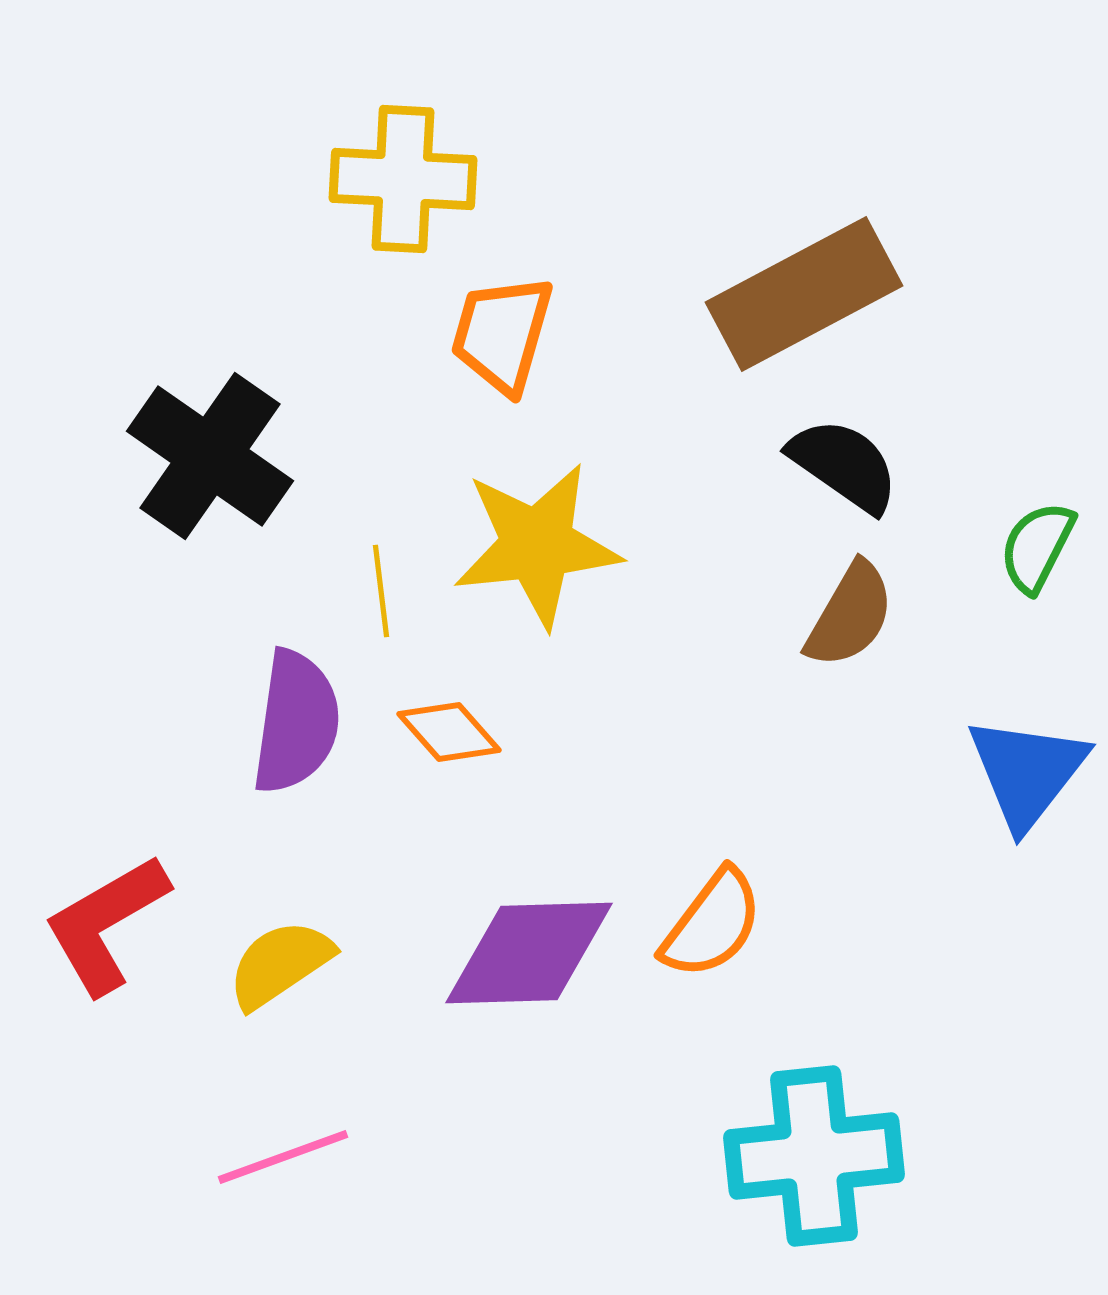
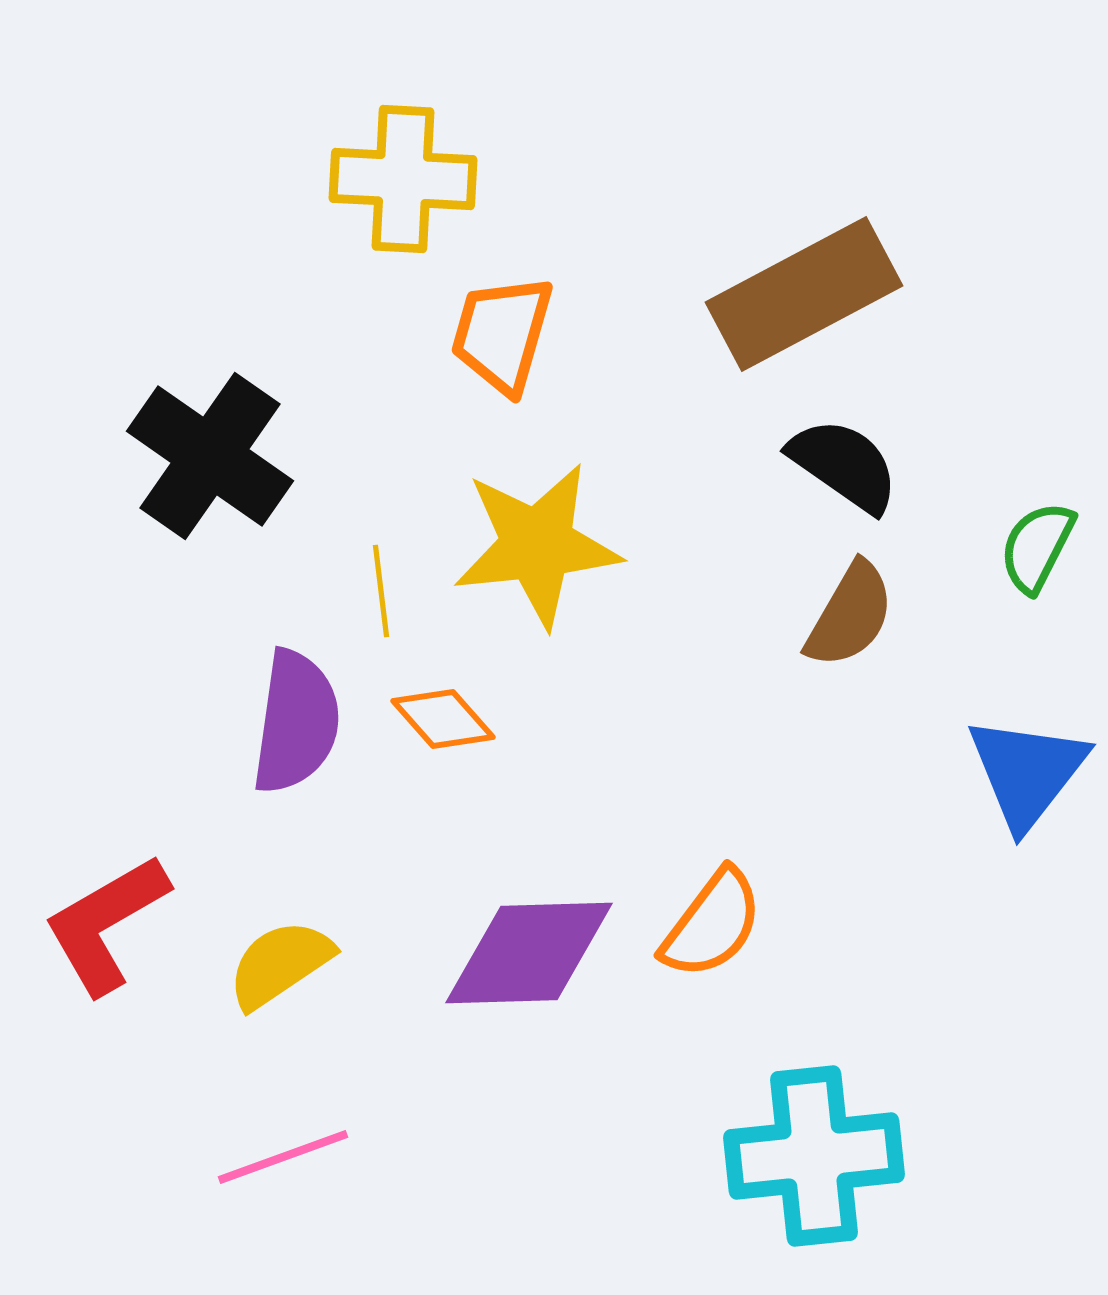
orange diamond: moved 6 px left, 13 px up
